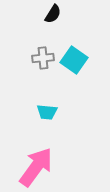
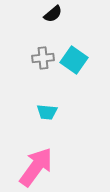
black semicircle: rotated 18 degrees clockwise
